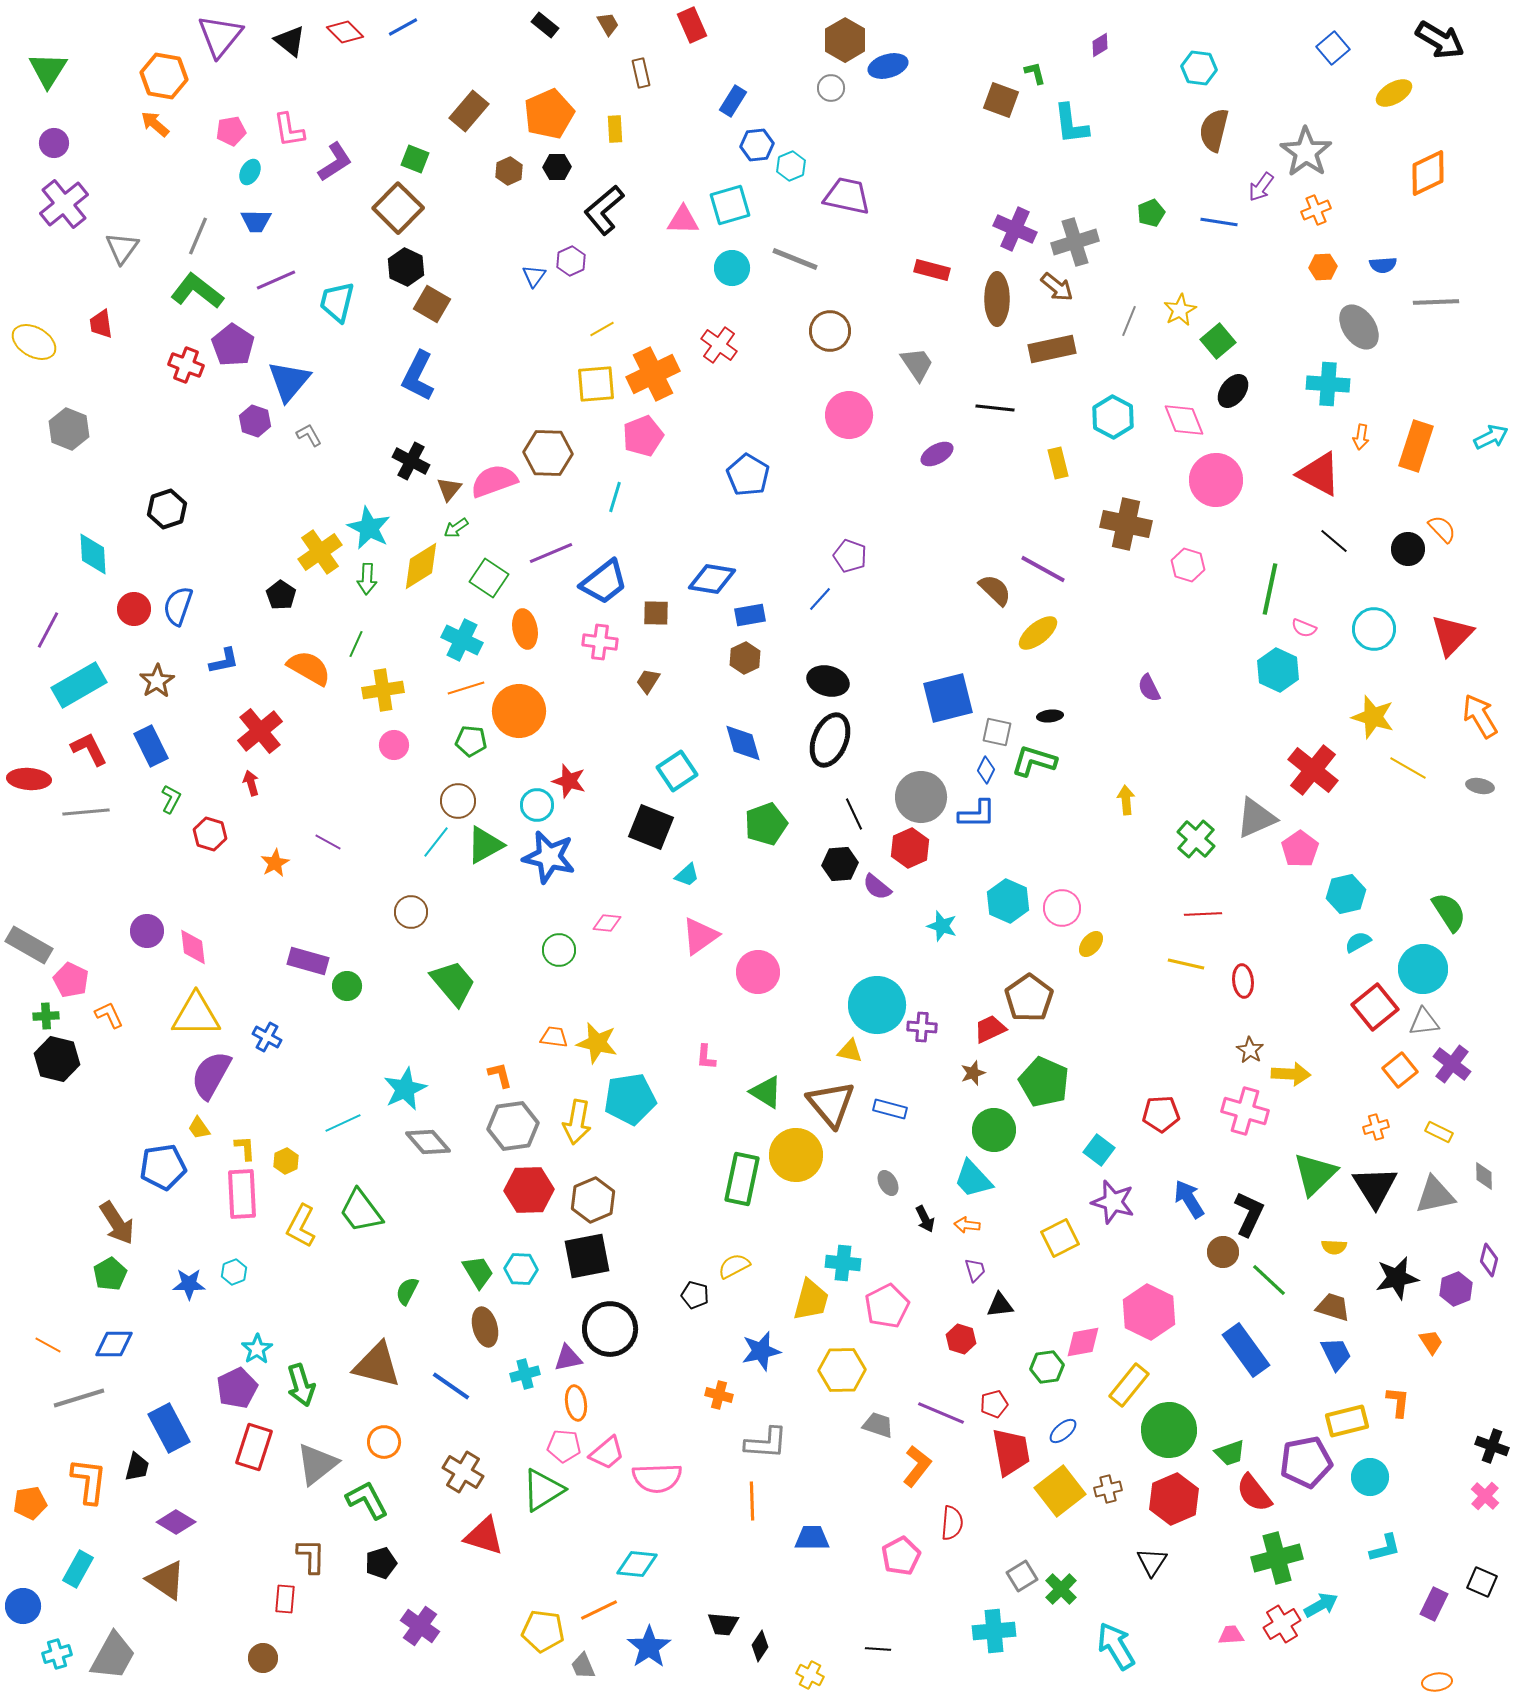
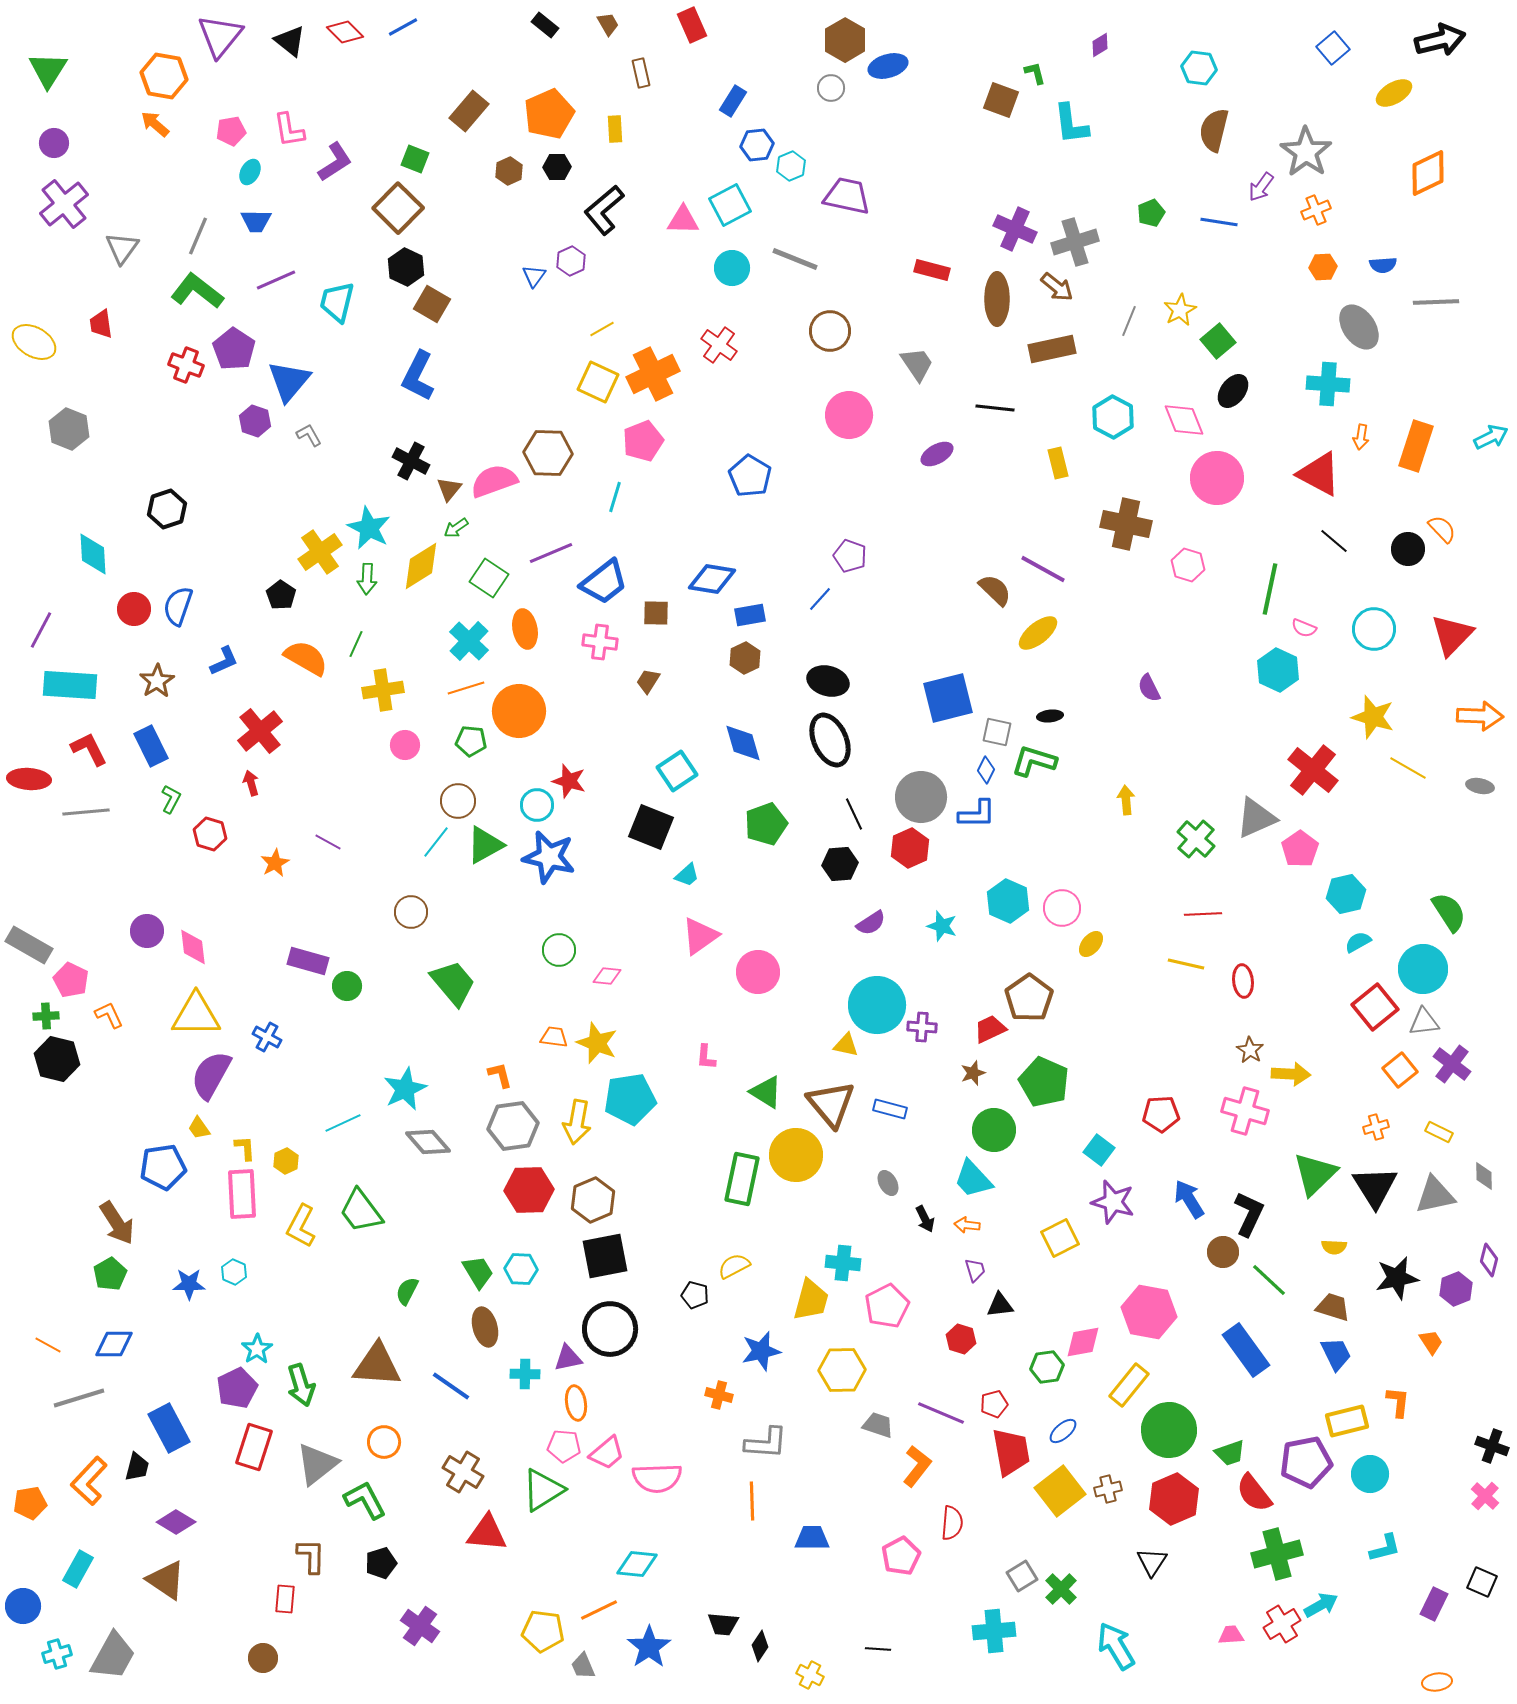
black arrow at (1440, 40): rotated 45 degrees counterclockwise
cyan square at (730, 205): rotated 12 degrees counterclockwise
purple pentagon at (233, 345): moved 1 px right, 4 px down
yellow square at (596, 384): moved 2 px right, 2 px up; rotated 30 degrees clockwise
pink pentagon at (643, 436): moved 5 px down
blue pentagon at (748, 475): moved 2 px right, 1 px down
pink circle at (1216, 480): moved 1 px right, 2 px up
purple line at (48, 630): moved 7 px left
cyan cross at (462, 640): moved 7 px right, 1 px down; rotated 18 degrees clockwise
blue L-shape at (224, 661): rotated 12 degrees counterclockwise
orange semicircle at (309, 668): moved 3 px left, 10 px up
cyan rectangle at (79, 685): moved 9 px left; rotated 34 degrees clockwise
orange arrow at (1480, 716): rotated 123 degrees clockwise
black ellipse at (830, 740): rotated 46 degrees counterclockwise
pink circle at (394, 745): moved 11 px right
purple semicircle at (877, 887): moved 6 px left, 36 px down; rotated 72 degrees counterclockwise
pink diamond at (607, 923): moved 53 px down
yellow star at (597, 1043): rotated 9 degrees clockwise
yellow triangle at (850, 1051): moved 4 px left, 6 px up
black square at (587, 1256): moved 18 px right
cyan hexagon at (234, 1272): rotated 15 degrees counterclockwise
pink hexagon at (1149, 1312): rotated 16 degrees counterclockwise
brown triangle at (377, 1365): rotated 10 degrees counterclockwise
cyan cross at (525, 1374): rotated 16 degrees clockwise
cyan circle at (1370, 1477): moved 3 px up
orange L-shape at (89, 1481): rotated 144 degrees counterclockwise
green L-shape at (367, 1500): moved 2 px left
red triangle at (484, 1536): moved 3 px right, 3 px up; rotated 12 degrees counterclockwise
green cross at (1277, 1558): moved 4 px up
